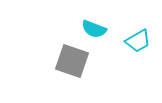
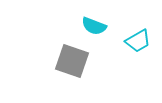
cyan semicircle: moved 3 px up
